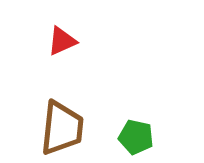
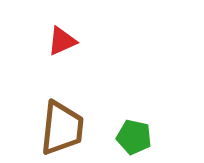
green pentagon: moved 2 px left
